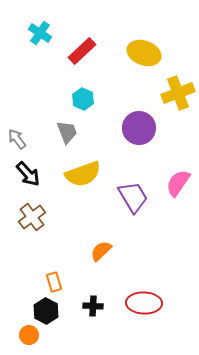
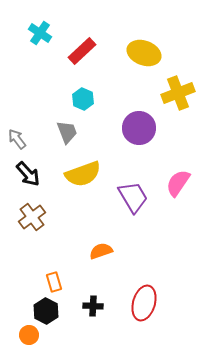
orange semicircle: rotated 25 degrees clockwise
red ellipse: rotated 76 degrees counterclockwise
